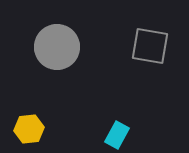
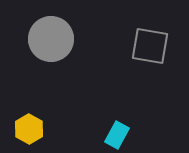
gray circle: moved 6 px left, 8 px up
yellow hexagon: rotated 24 degrees counterclockwise
